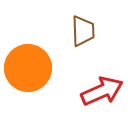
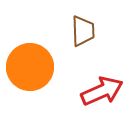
orange circle: moved 2 px right, 1 px up
